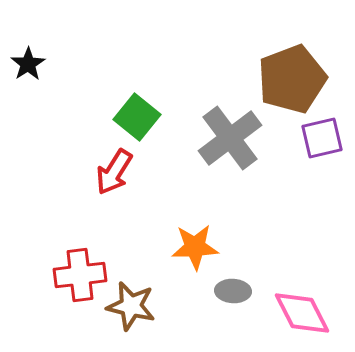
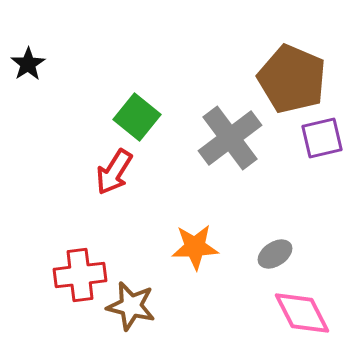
brown pentagon: rotated 28 degrees counterclockwise
gray ellipse: moved 42 px right, 37 px up; rotated 36 degrees counterclockwise
